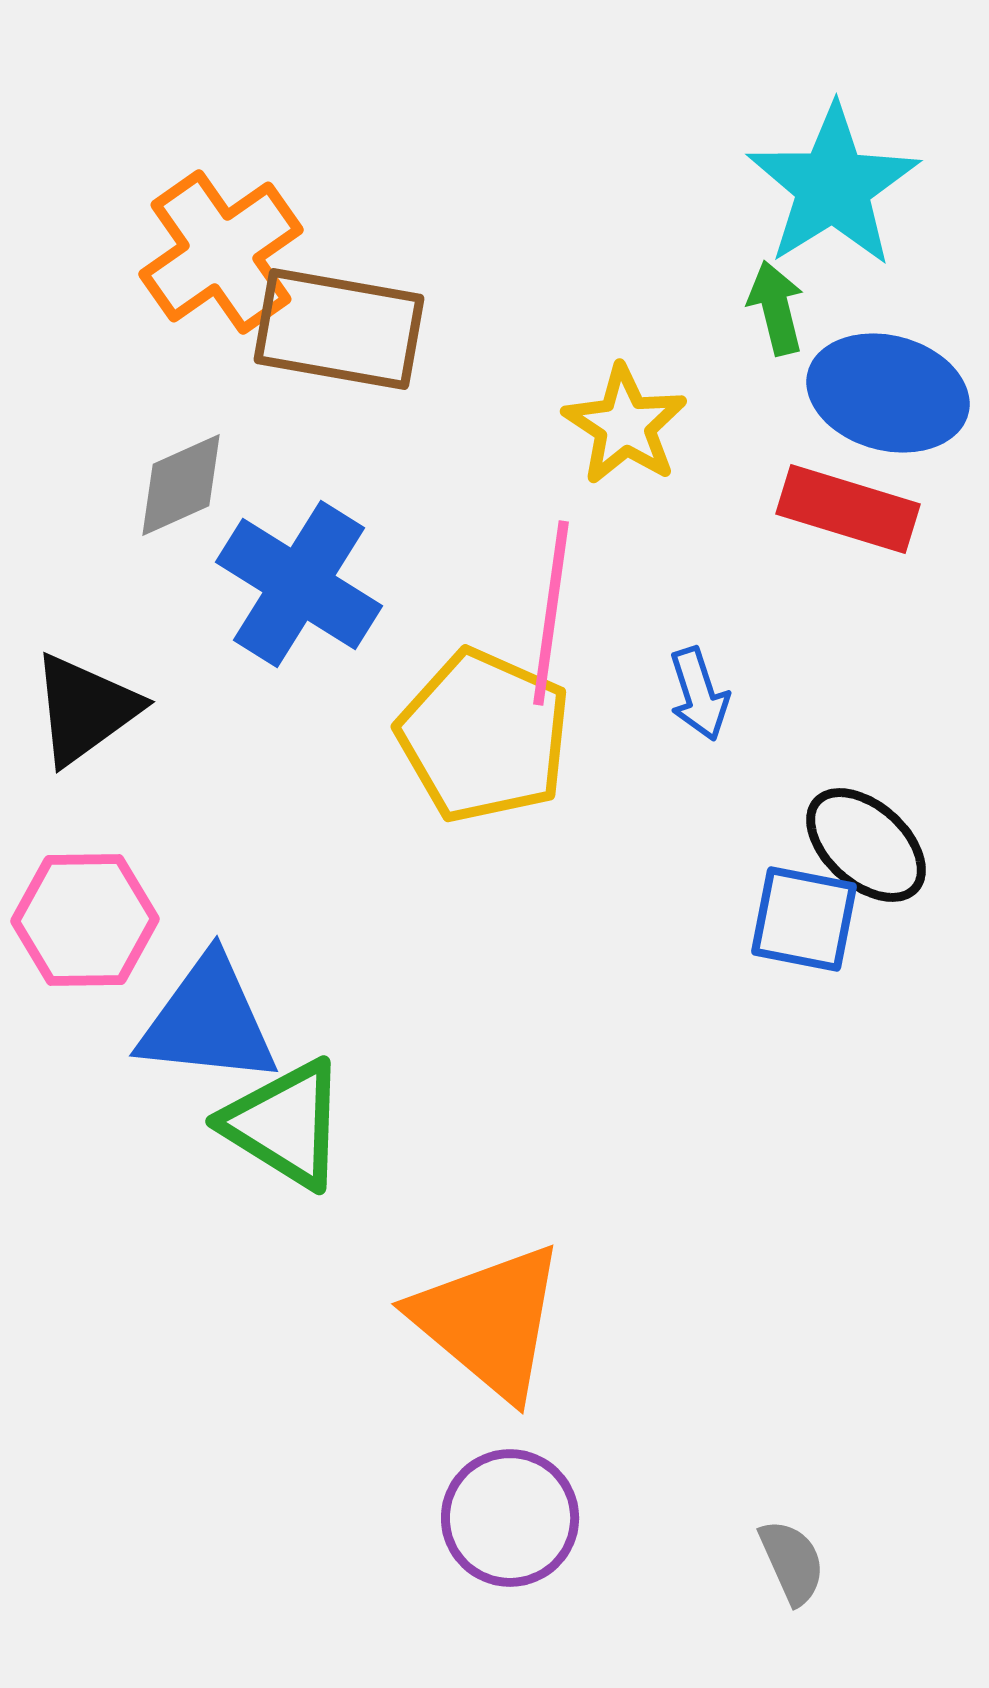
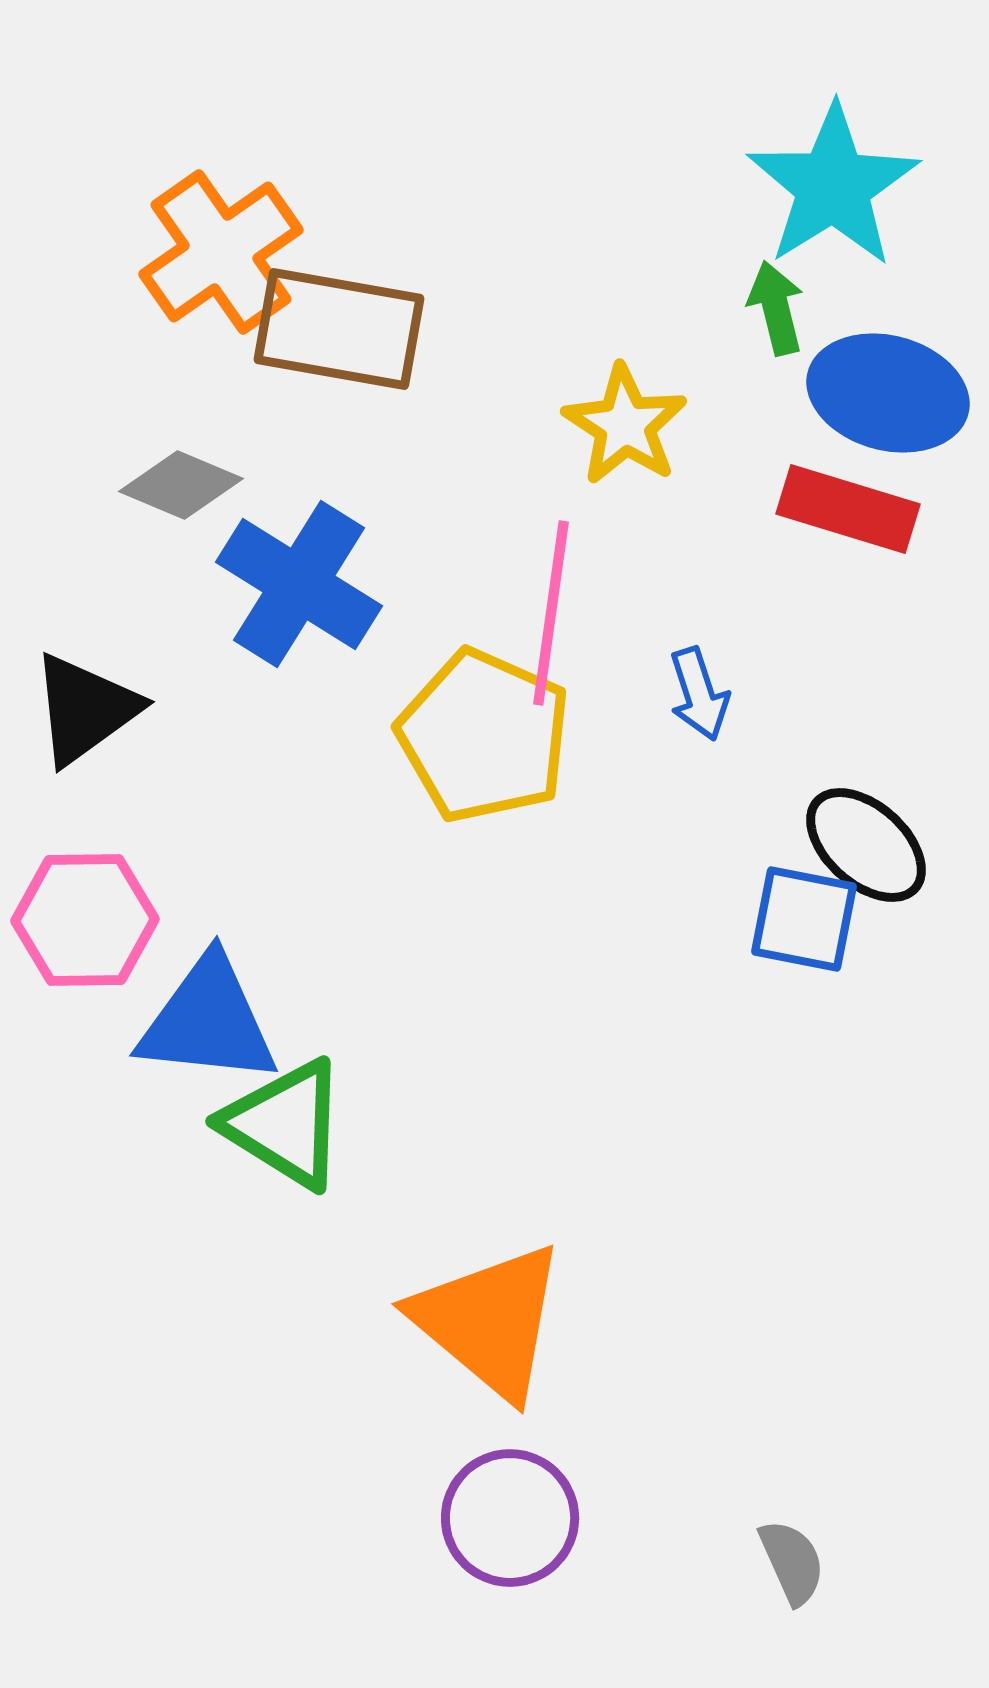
gray diamond: rotated 47 degrees clockwise
